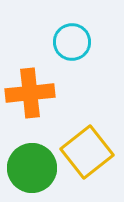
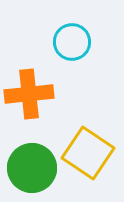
orange cross: moved 1 px left, 1 px down
yellow square: moved 1 px right, 1 px down; rotated 18 degrees counterclockwise
